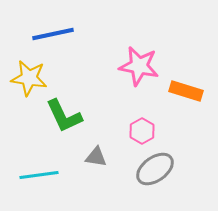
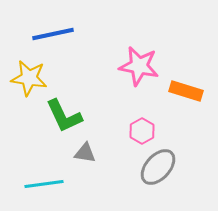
gray triangle: moved 11 px left, 4 px up
gray ellipse: moved 3 px right, 2 px up; rotated 12 degrees counterclockwise
cyan line: moved 5 px right, 9 px down
